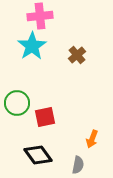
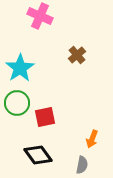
pink cross: rotated 30 degrees clockwise
cyan star: moved 12 px left, 22 px down
gray semicircle: moved 4 px right
